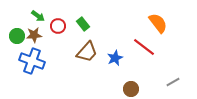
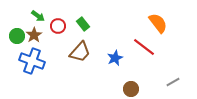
brown star: rotated 28 degrees counterclockwise
brown trapezoid: moved 7 px left
